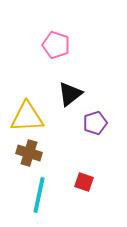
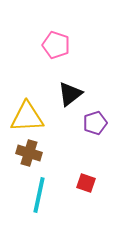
red square: moved 2 px right, 1 px down
